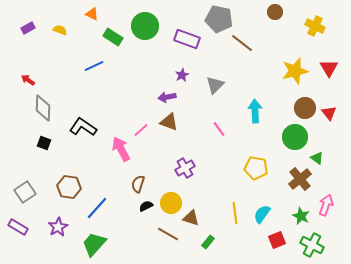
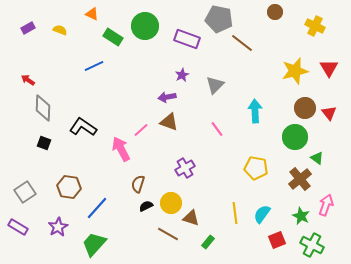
pink line at (219, 129): moved 2 px left
